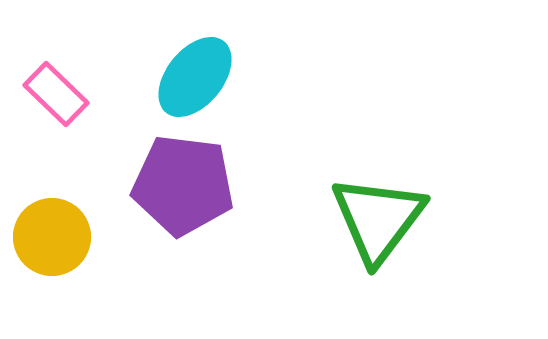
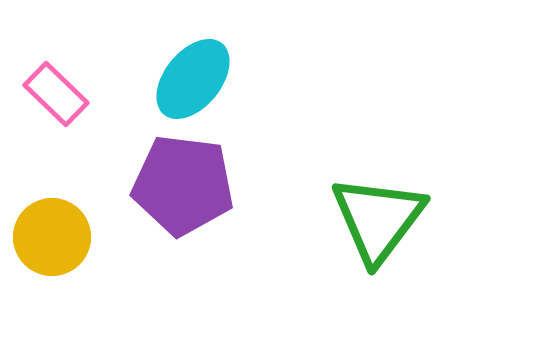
cyan ellipse: moved 2 px left, 2 px down
